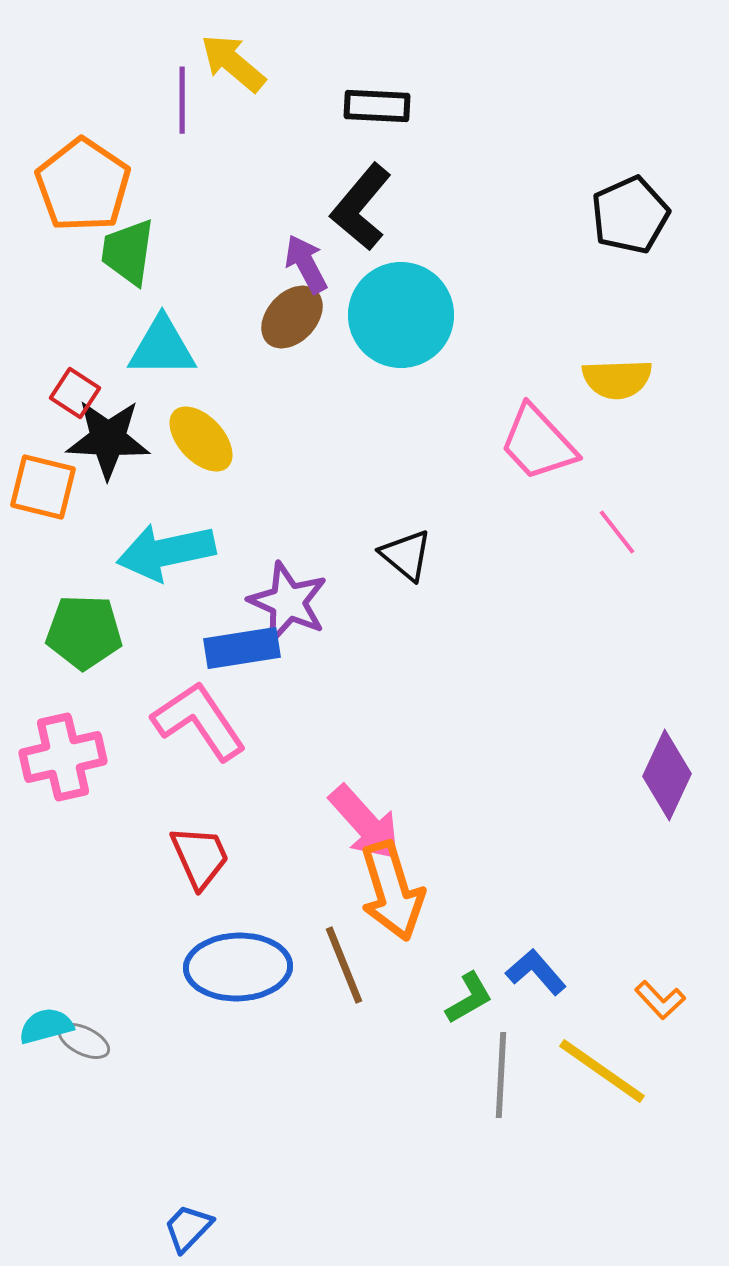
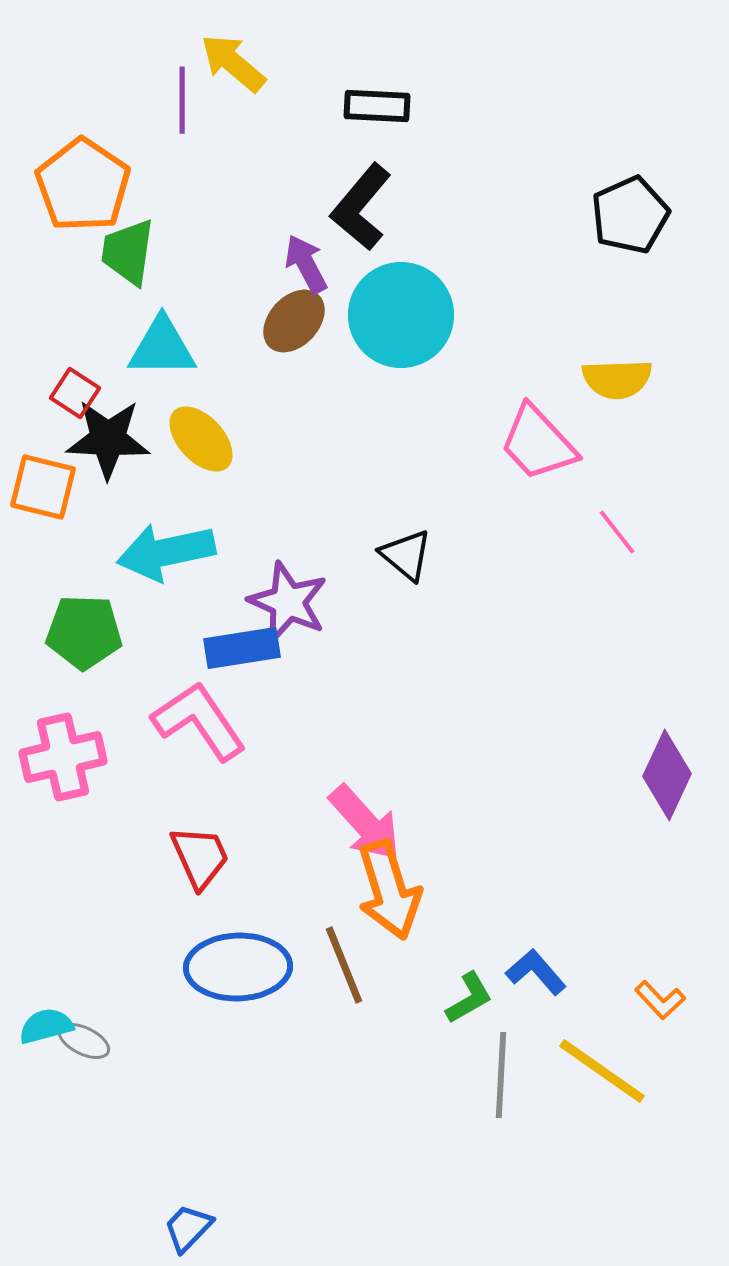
brown ellipse: moved 2 px right, 4 px down
orange arrow: moved 3 px left, 1 px up
